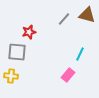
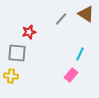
brown triangle: moved 1 px left, 1 px up; rotated 18 degrees clockwise
gray line: moved 3 px left
gray square: moved 1 px down
pink rectangle: moved 3 px right
